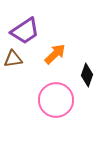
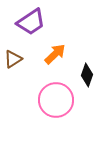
purple trapezoid: moved 6 px right, 9 px up
brown triangle: rotated 24 degrees counterclockwise
